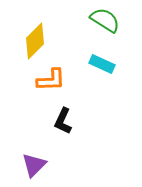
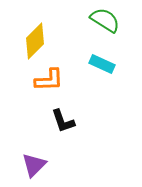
orange L-shape: moved 2 px left
black L-shape: rotated 44 degrees counterclockwise
